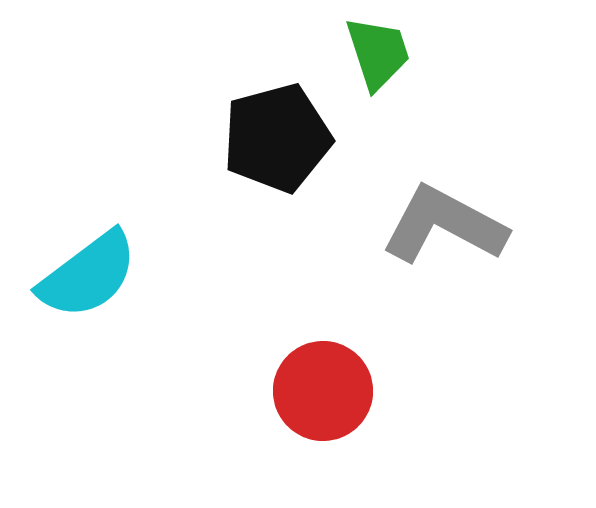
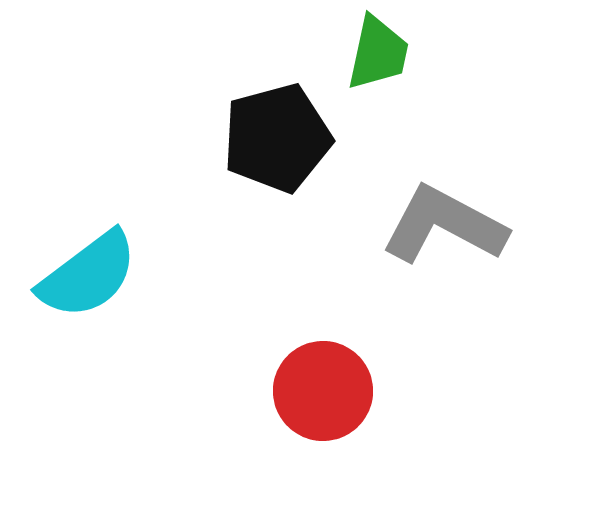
green trapezoid: rotated 30 degrees clockwise
